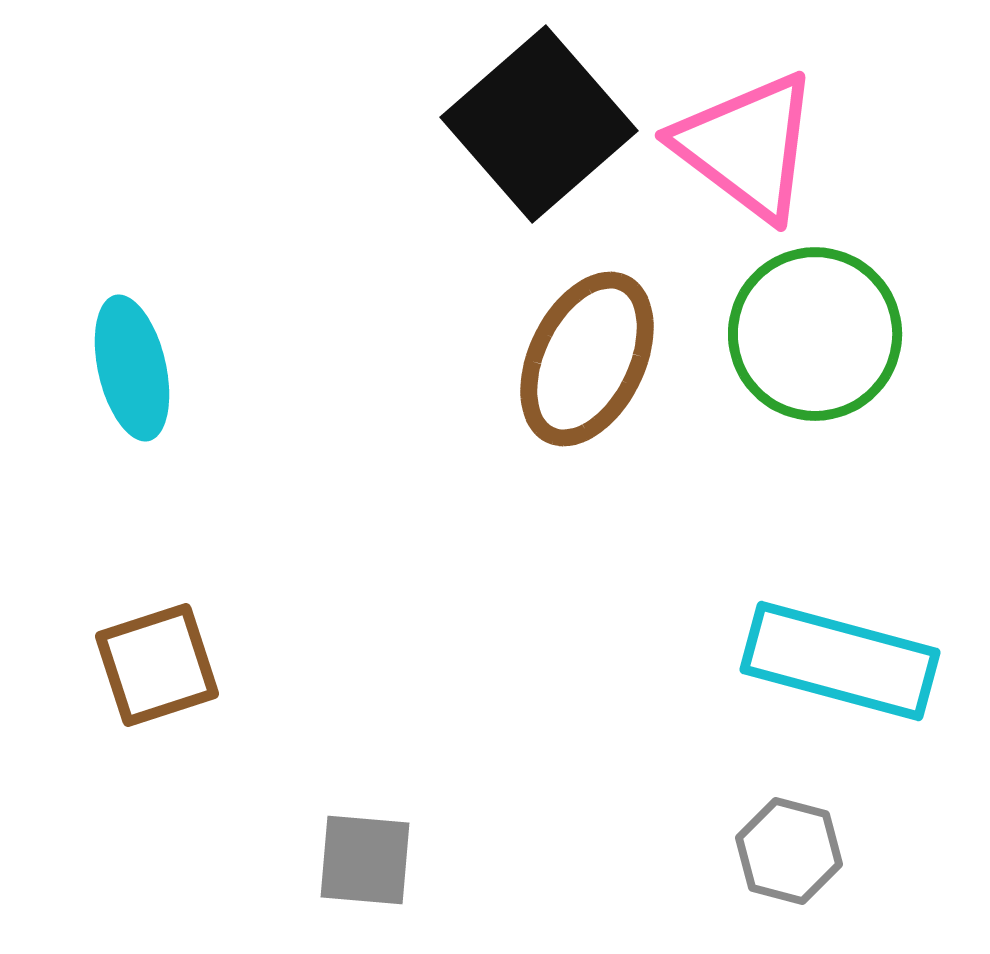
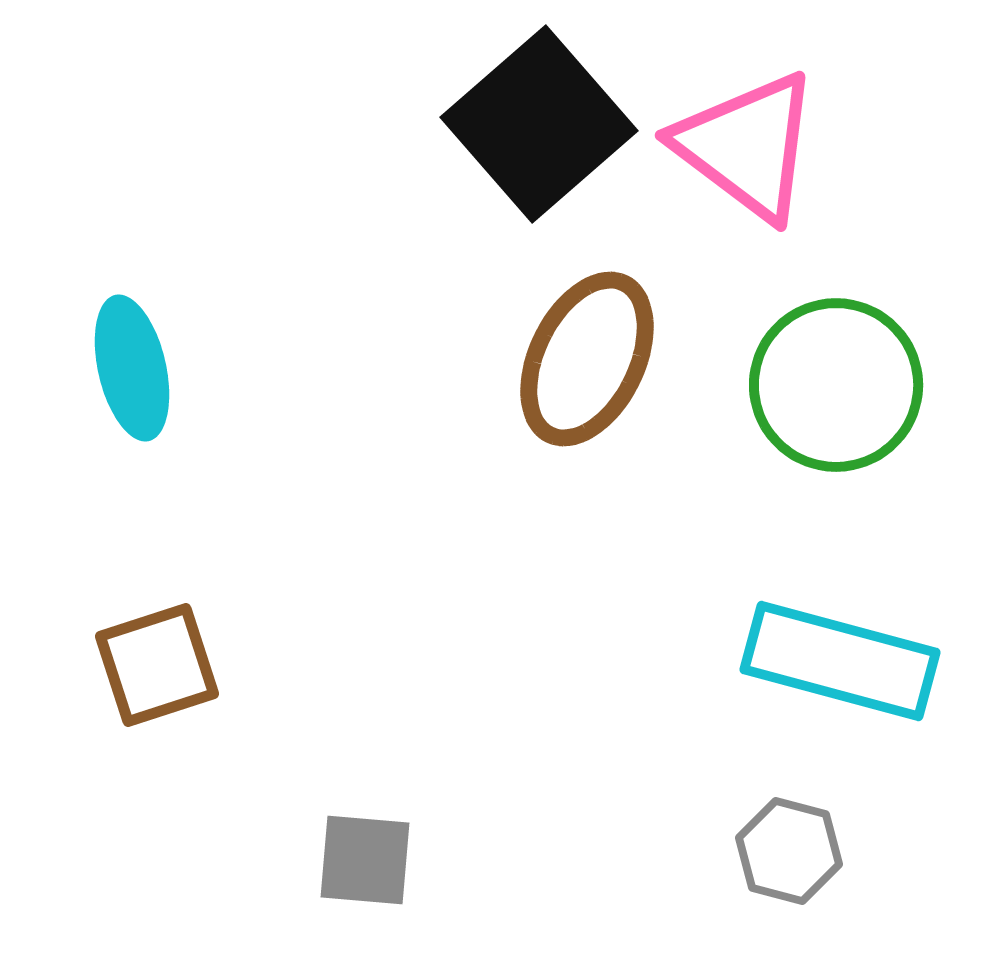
green circle: moved 21 px right, 51 px down
